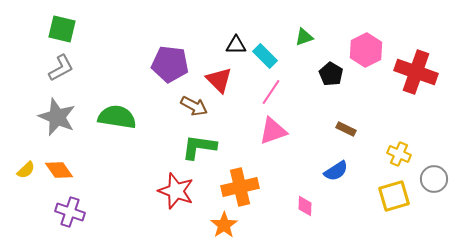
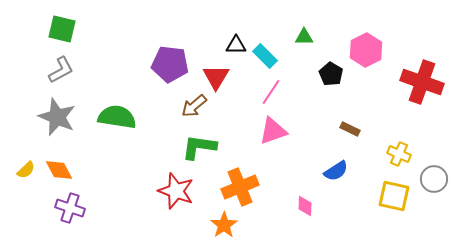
green triangle: rotated 18 degrees clockwise
gray L-shape: moved 2 px down
red cross: moved 6 px right, 10 px down
red triangle: moved 3 px left, 3 px up; rotated 16 degrees clockwise
brown arrow: rotated 112 degrees clockwise
brown rectangle: moved 4 px right
orange diamond: rotated 8 degrees clockwise
orange cross: rotated 9 degrees counterclockwise
yellow square: rotated 28 degrees clockwise
purple cross: moved 4 px up
